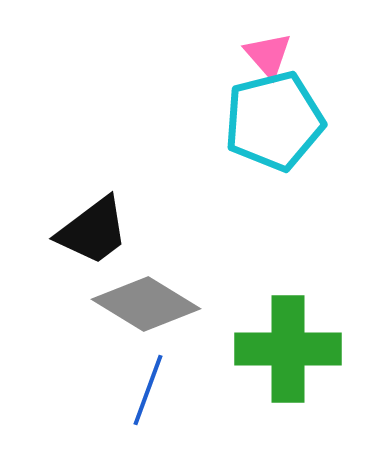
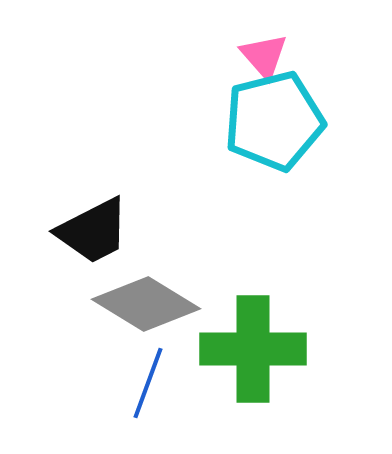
pink triangle: moved 4 px left, 1 px down
black trapezoid: rotated 10 degrees clockwise
green cross: moved 35 px left
blue line: moved 7 px up
